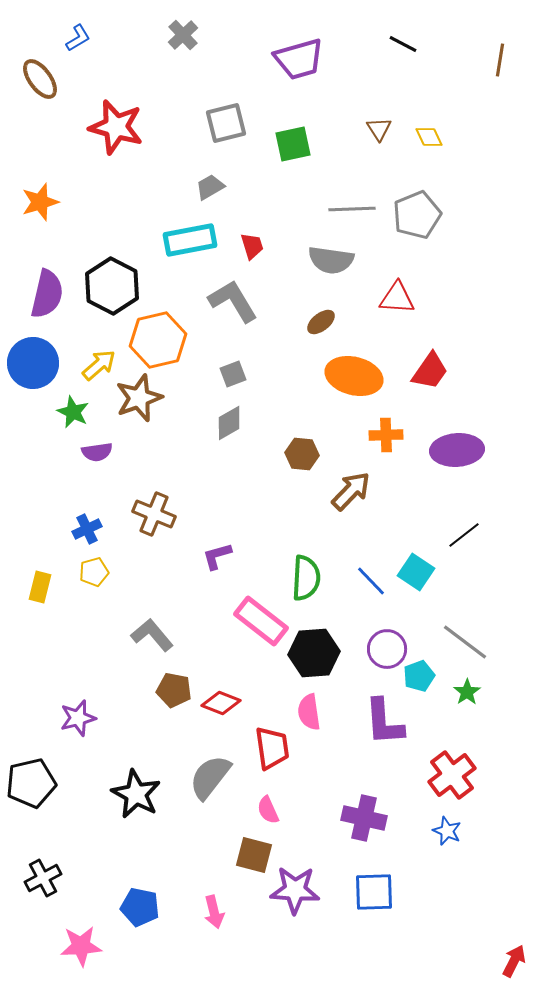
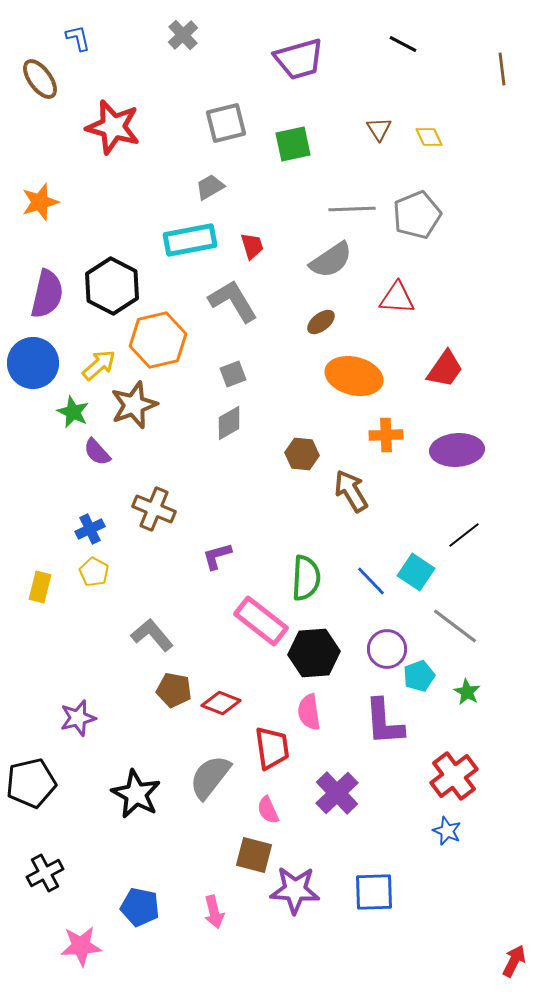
blue L-shape at (78, 38): rotated 72 degrees counterclockwise
brown line at (500, 60): moved 2 px right, 9 px down; rotated 16 degrees counterclockwise
red star at (116, 127): moved 3 px left
gray semicircle at (331, 260): rotated 42 degrees counterclockwise
red trapezoid at (430, 371): moved 15 px right, 2 px up
brown star at (139, 398): moved 5 px left, 7 px down
purple semicircle at (97, 452): rotated 56 degrees clockwise
brown arrow at (351, 491): rotated 75 degrees counterclockwise
brown cross at (154, 514): moved 5 px up
blue cross at (87, 529): moved 3 px right
yellow pentagon at (94, 572): rotated 28 degrees counterclockwise
gray line at (465, 642): moved 10 px left, 16 px up
green star at (467, 692): rotated 8 degrees counterclockwise
red cross at (452, 775): moved 2 px right, 1 px down
purple cross at (364, 818): moved 27 px left, 25 px up; rotated 33 degrees clockwise
black cross at (43, 878): moved 2 px right, 5 px up
